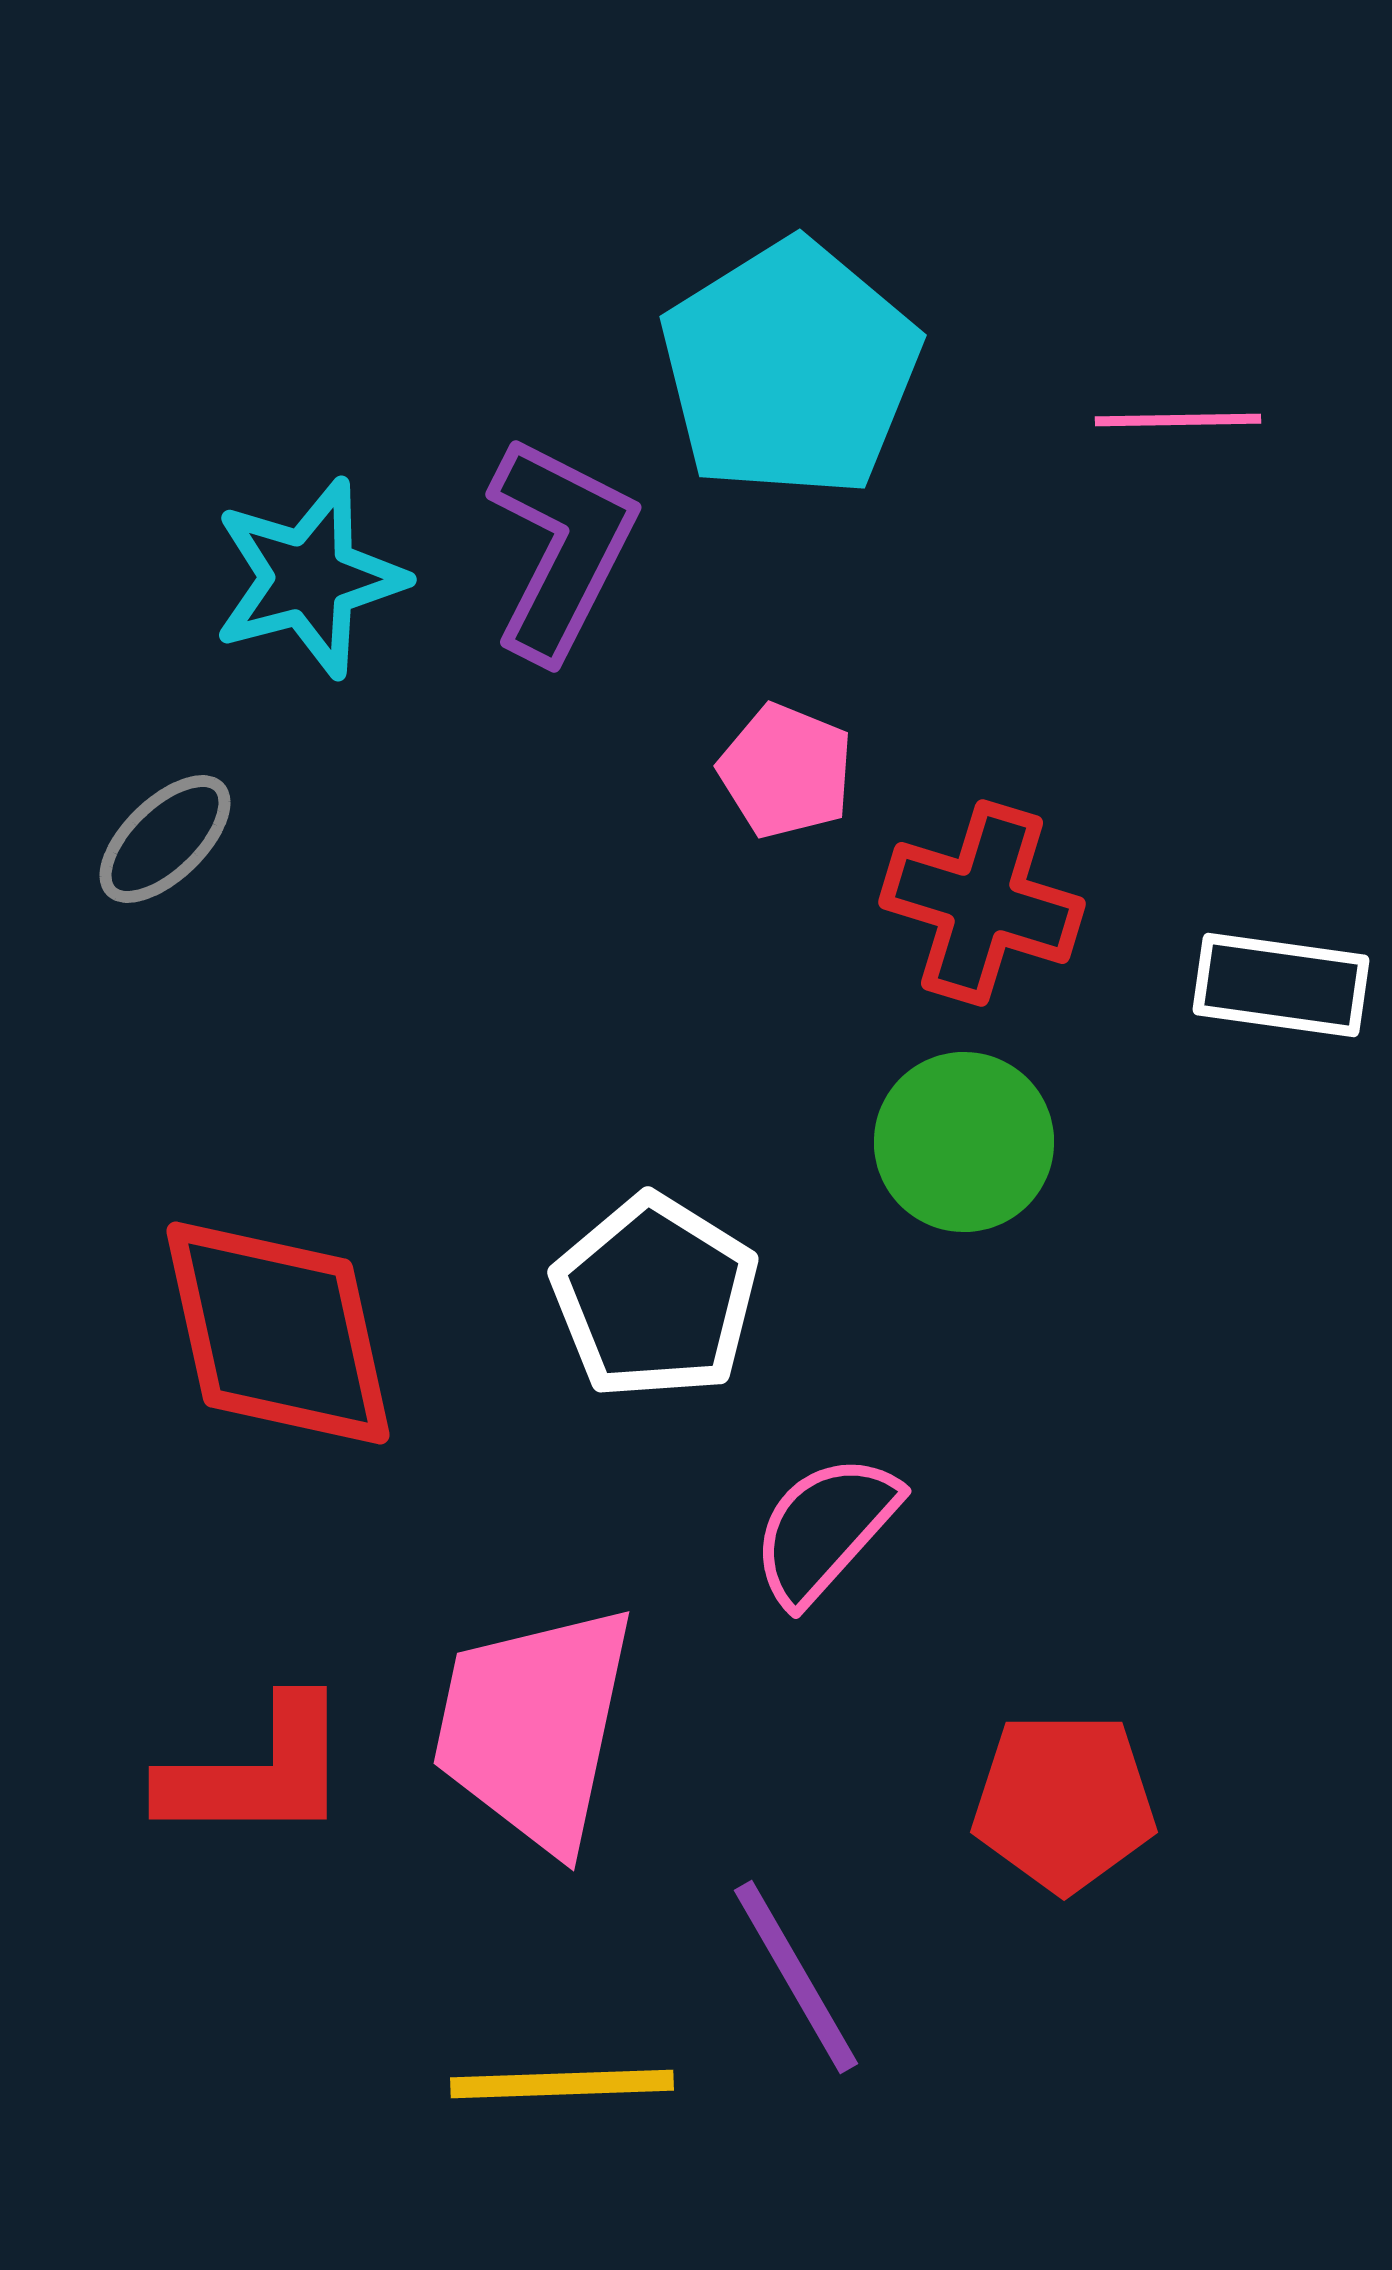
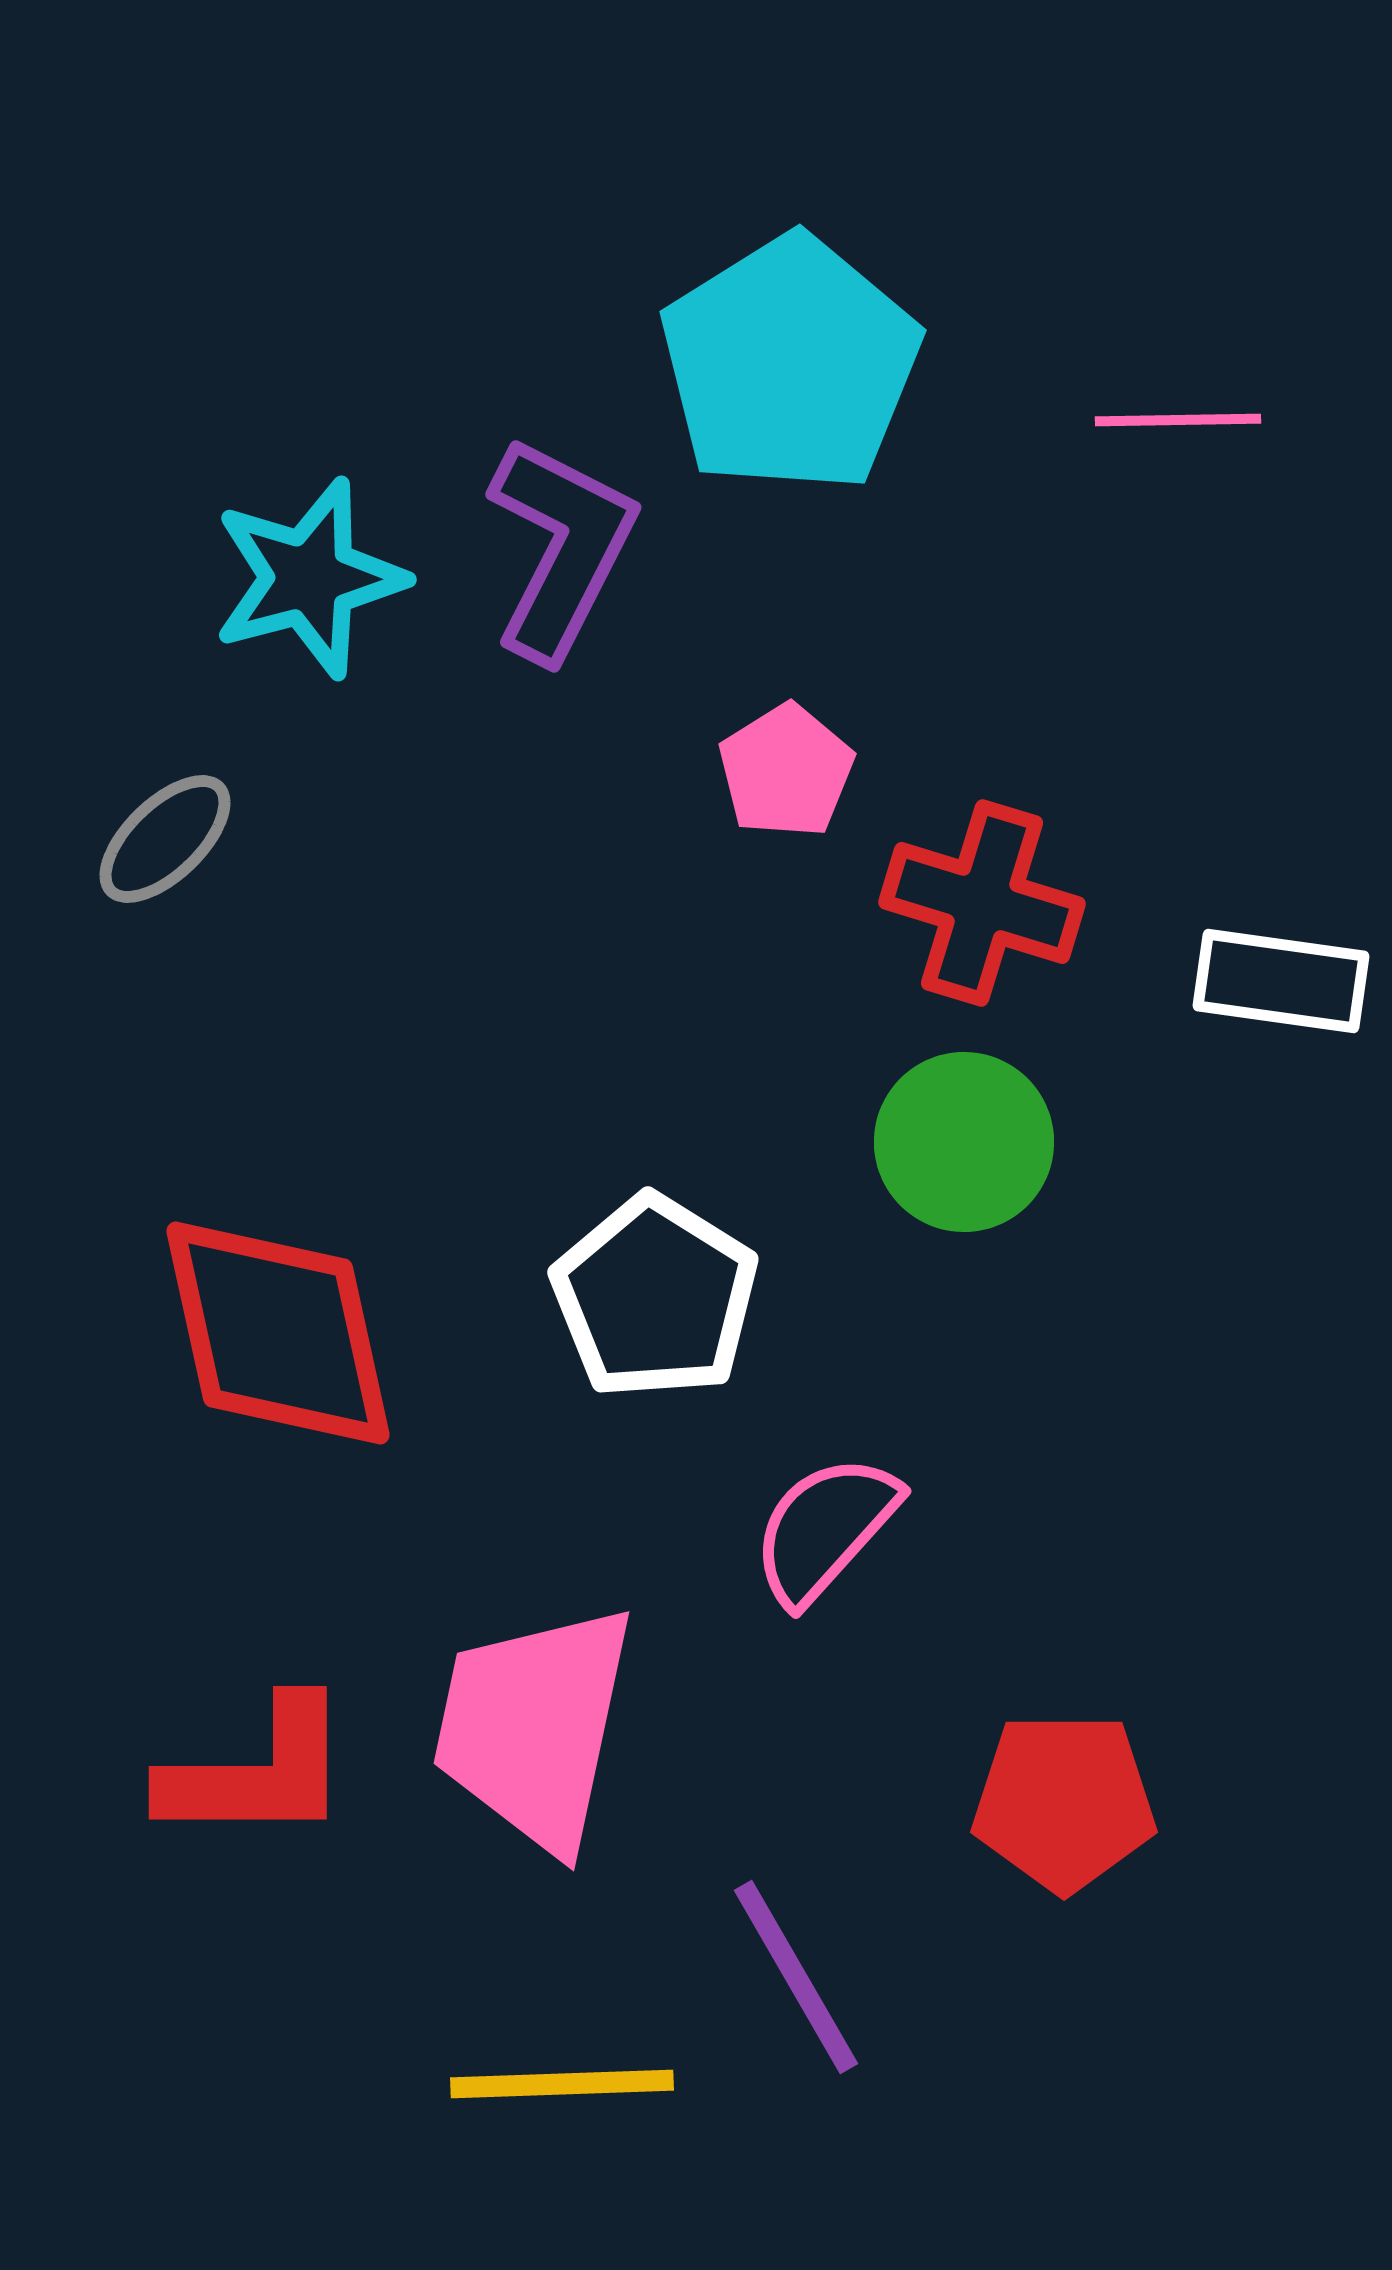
cyan pentagon: moved 5 px up
pink pentagon: rotated 18 degrees clockwise
white rectangle: moved 4 px up
